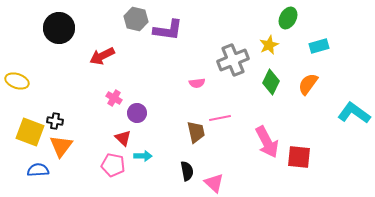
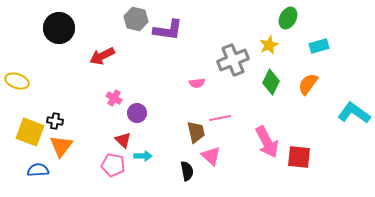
red triangle: moved 2 px down
pink triangle: moved 3 px left, 27 px up
